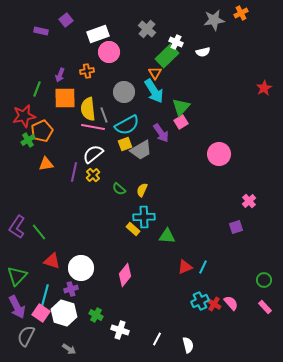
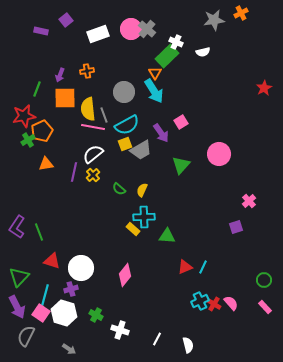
pink circle at (109, 52): moved 22 px right, 23 px up
green triangle at (181, 107): moved 58 px down
green line at (39, 232): rotated 18 degrees clockwise
green triangle at (17, 276): moved 2 px right, 1 px down
